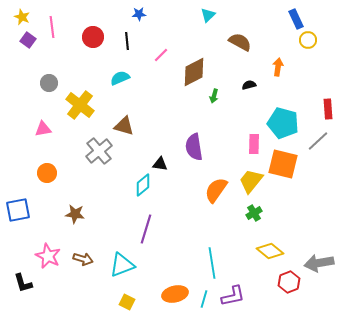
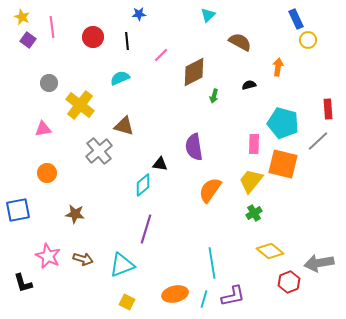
orange semicircle at (216, 190): moved 6 px left
